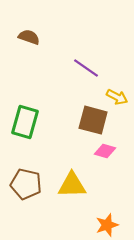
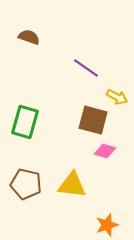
yellow triangle: rotated 8 degrees clockwise
